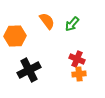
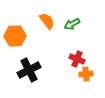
green arrow: rotated 21 degrees clockwise
orange cross: moved 7 px right
